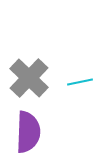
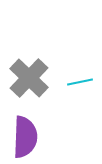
purple semicircle: moved 3 px left, 5 px down
